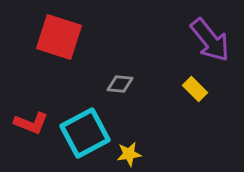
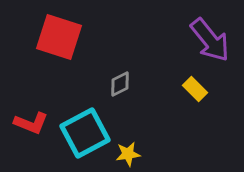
gray diamond: rotated 32 degrees counterclockwise
yellow star: moved 1 px left
